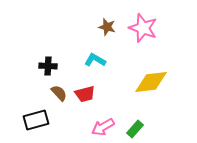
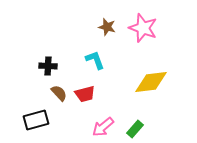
cyan L-shape: rotated 40 degrees clockwise
pink arrow: rotated 10 degrees counterclockwise
